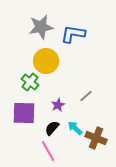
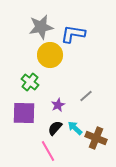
yellow circle: moved 4 px right, 6 px up
black semicircle: moved 3 px right
